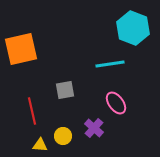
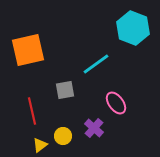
orange square: moved 7 px right, 1 px down
cyan line: moved 14 px left; rotated 28 degrees counterclockwise
yellow triangle: rotated 42 degrees counterclockwise
